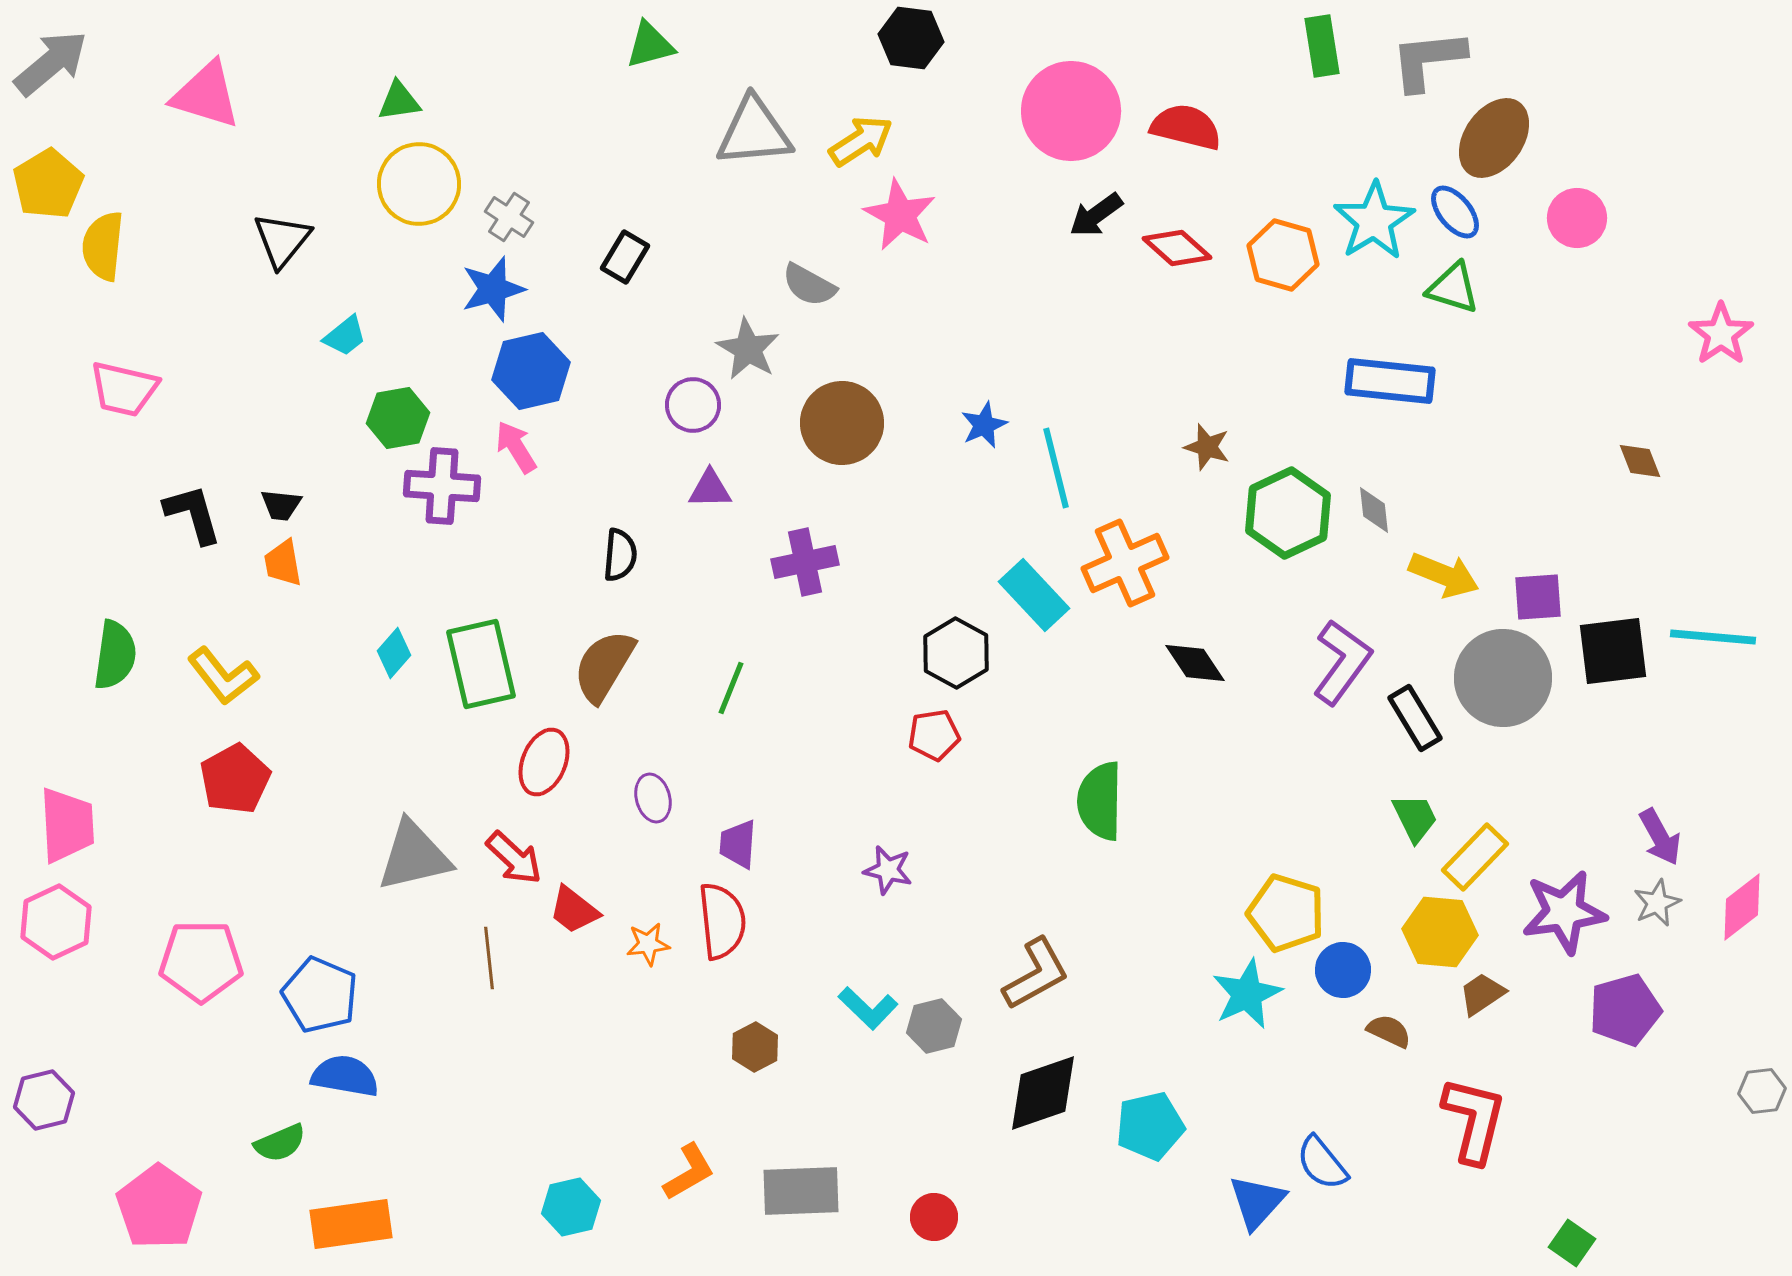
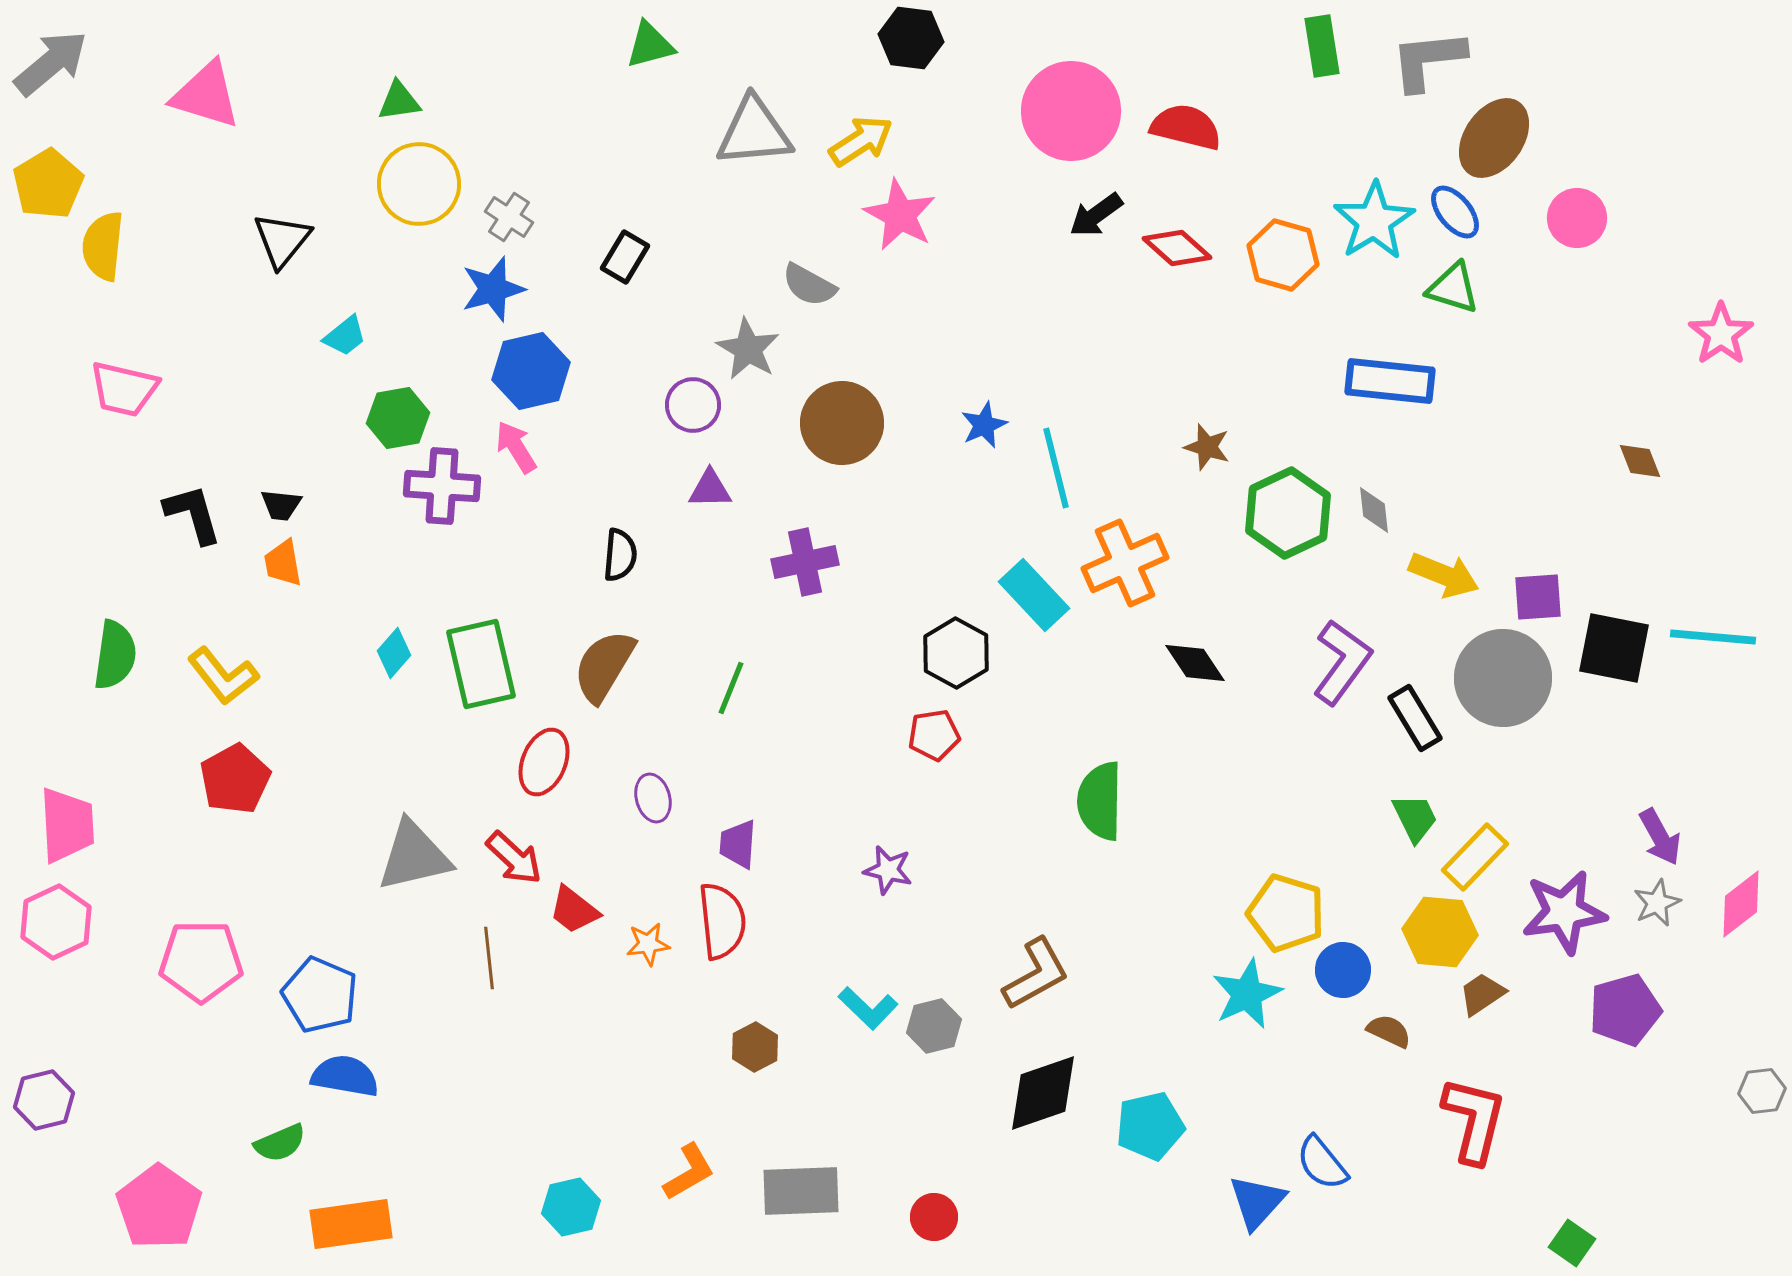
black square at (1613, 651): moved 1 px right, 3 px up; rotated 18 degrees clockwise
pink diamond at (1742, 907): moved 1 px left, 3 px up
